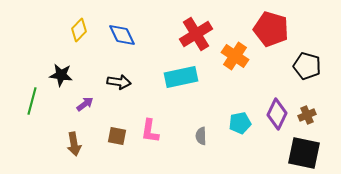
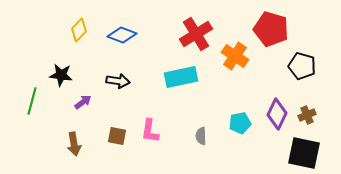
blue diamond: rotated 44 degrees counterclockwise
black pentagon: moved 5 px left
black arrow: moved 1 px left, 1 px up
purple arrow: moved 2 px left, 2 px up
